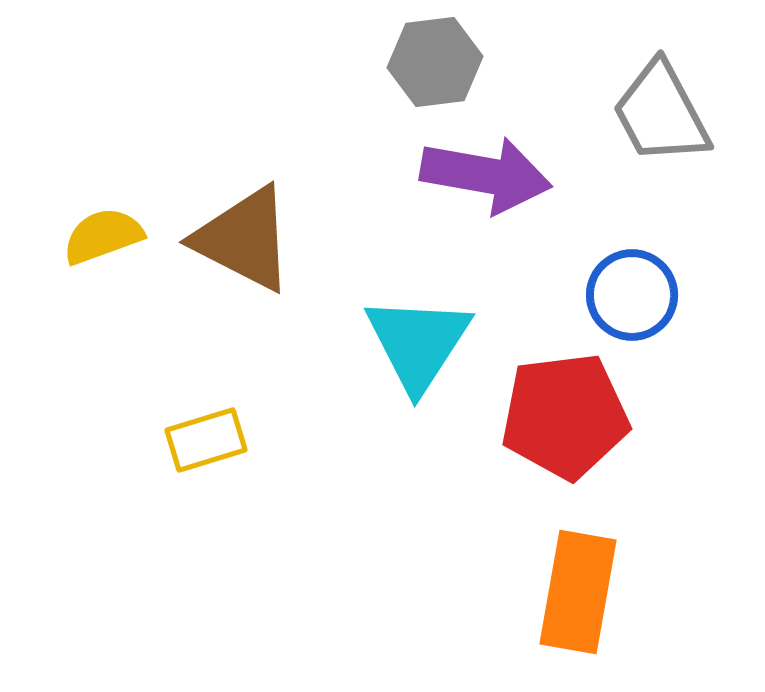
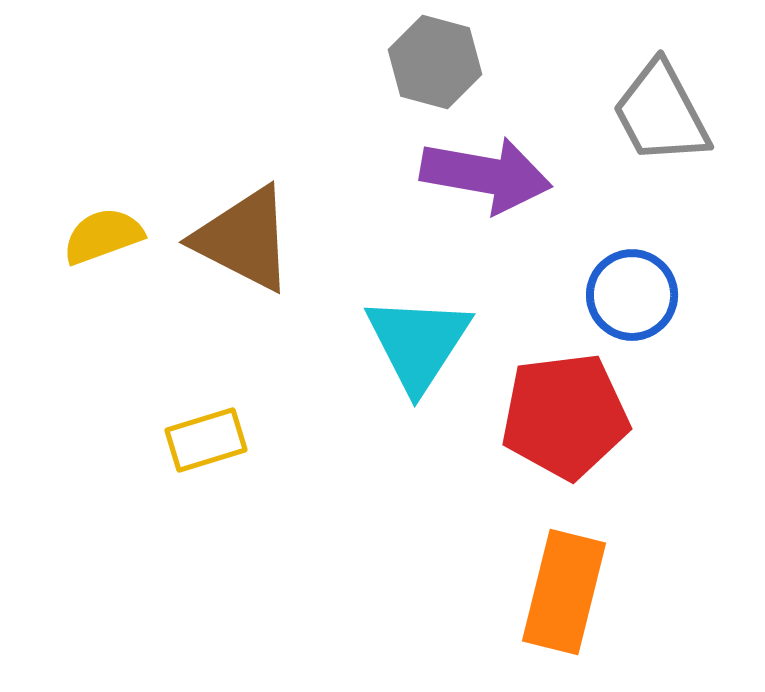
gray hexagon: rotated 22 degrees clockwise
orange rectangle: moved 14 px left; rotated 4 degrees clockwise
